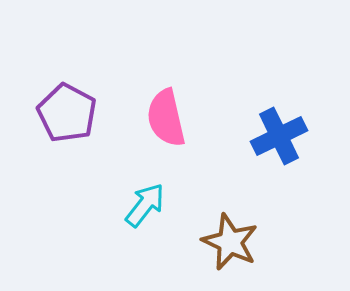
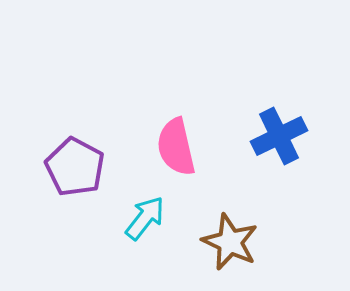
purple pentagon: moved 8 px right, 54 px down
pink semicircle: moved 10 px right, 29 px down
cyan arrow: moved 13 px down
